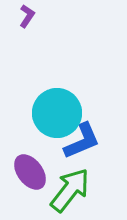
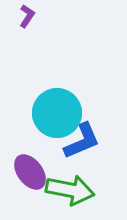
green arrow: rotated 63 degrees clockwise
